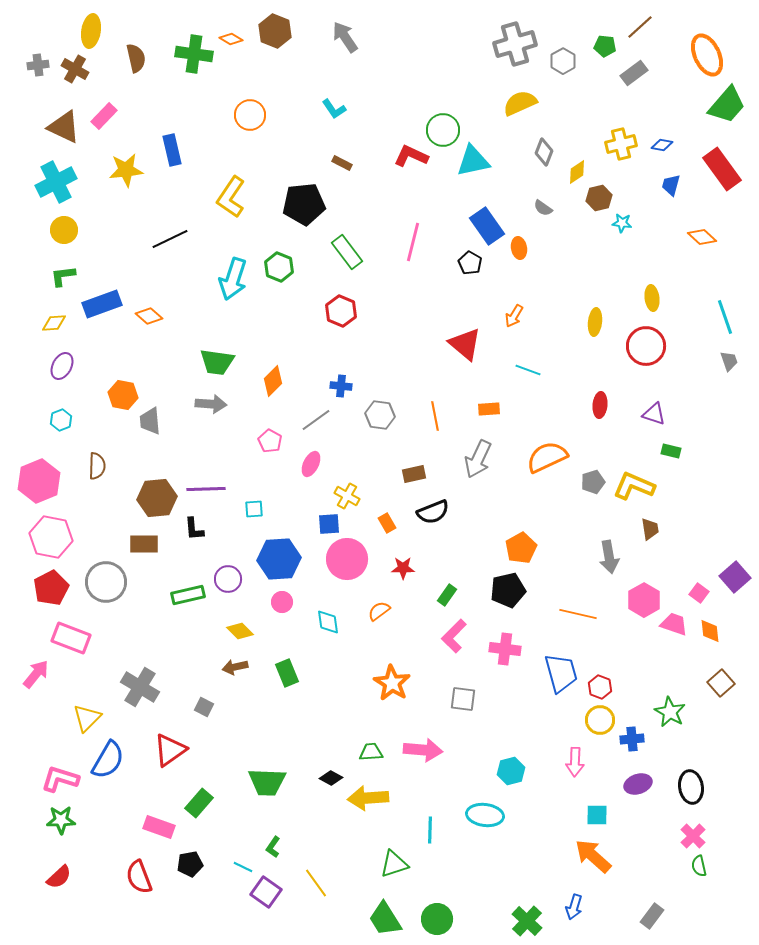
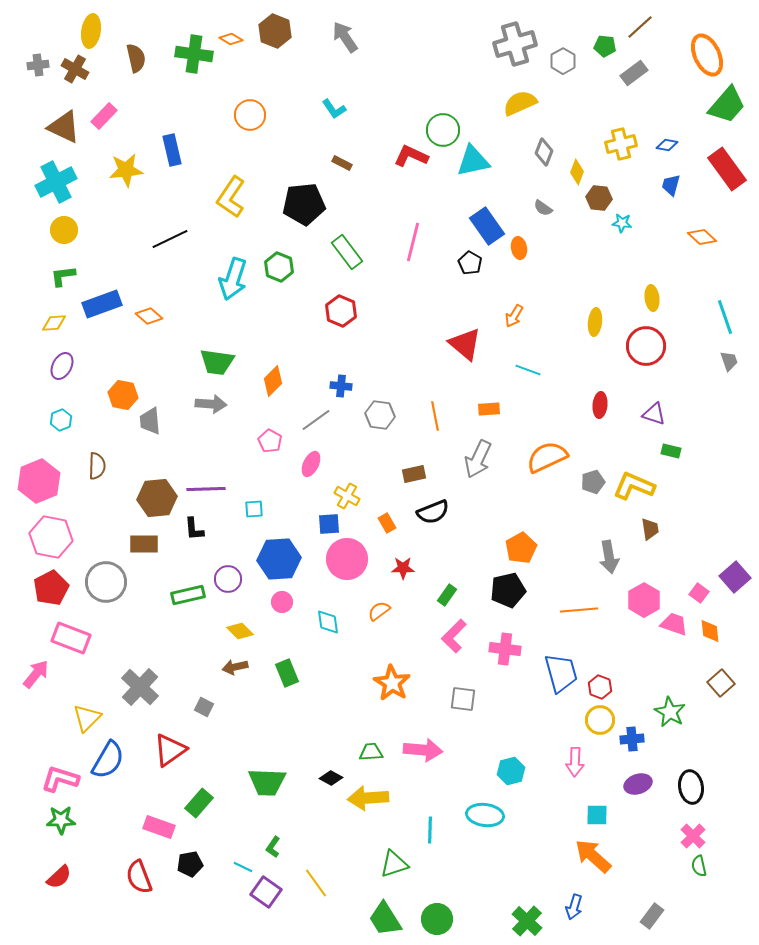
blue diamond at (662, 145): moved 5 px right
red rectangle at (722, 169): moved 5 px right
yellow diamond at (577, 172): rotated 35 degrees counterclockwise
brown hexagon at (599, 198): rotated 20 degrees clockwise
orange line at (578, 614): moved 1 px right, 4 px up; rotated 18 degrees counterclockwise
gray cross at (140, 687): rotated 12 degrees clockwise
